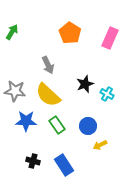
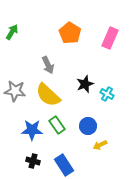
blue star: moved 6 px right, 9 px down
